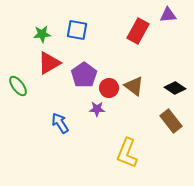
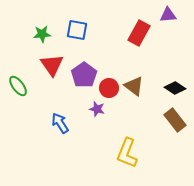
red rectangle: moved 1 px right, 2 px down
red triangle: moved 3 px right, 2 px down; rotated 35 degrees counterclockwise
purple star: rotated 14 degrees clockwise
brown rectangle: moved 4 px right, 1 px up
